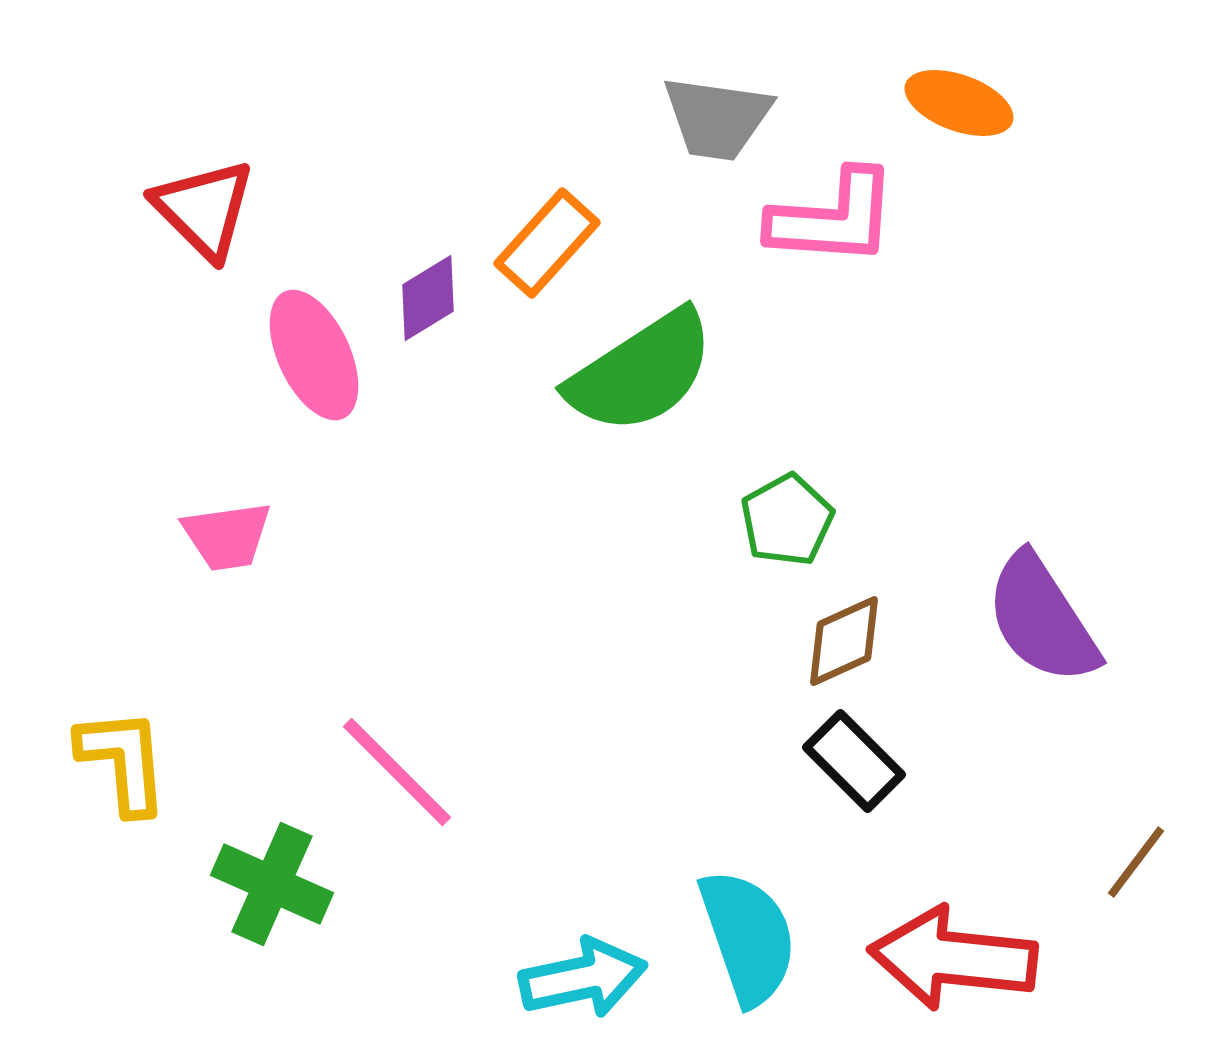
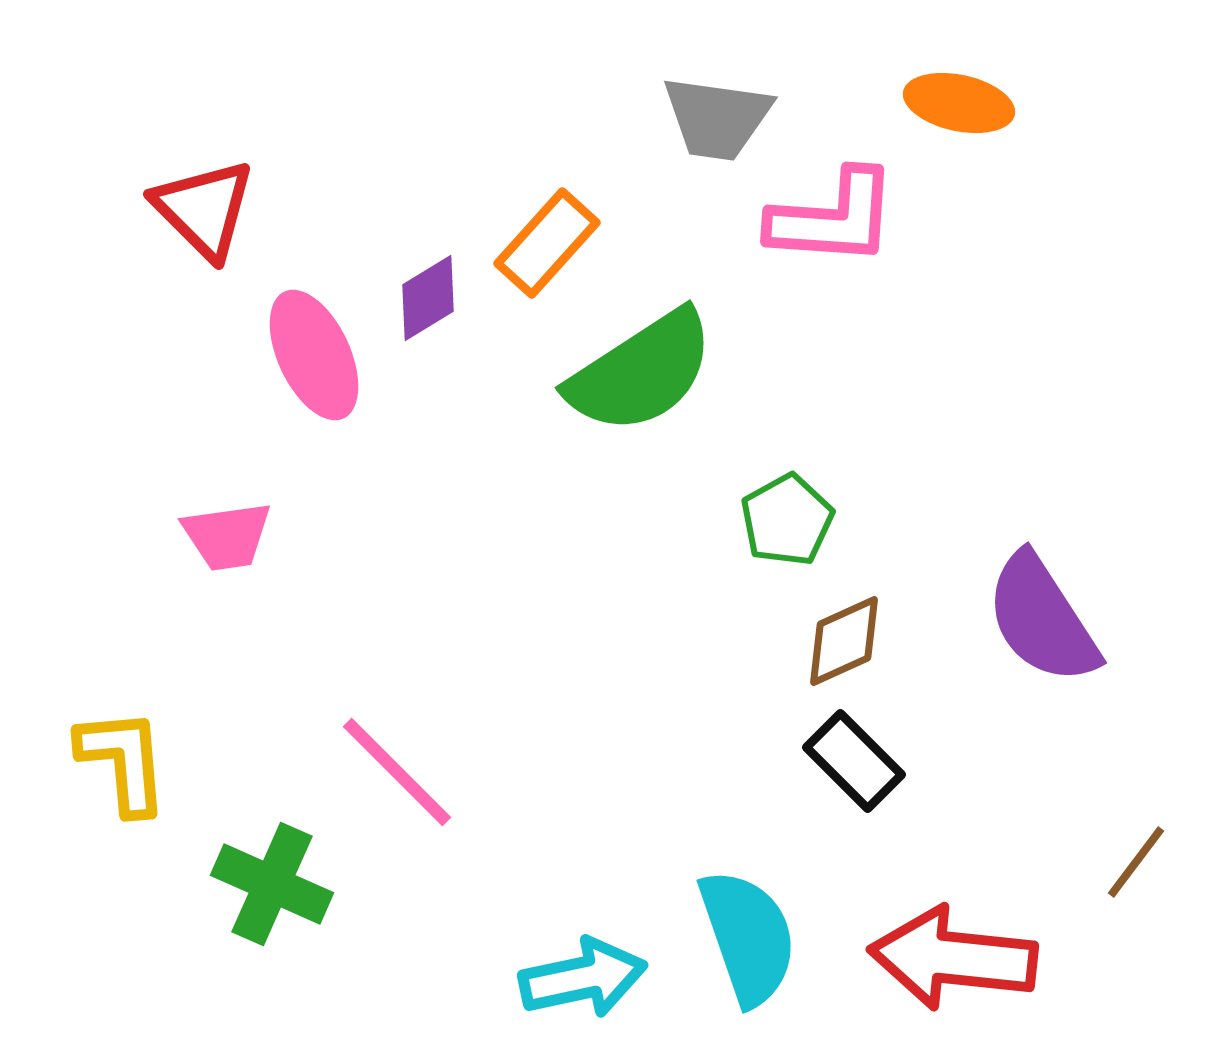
orange ellipse: rotated 8 degrees counterclockwise
